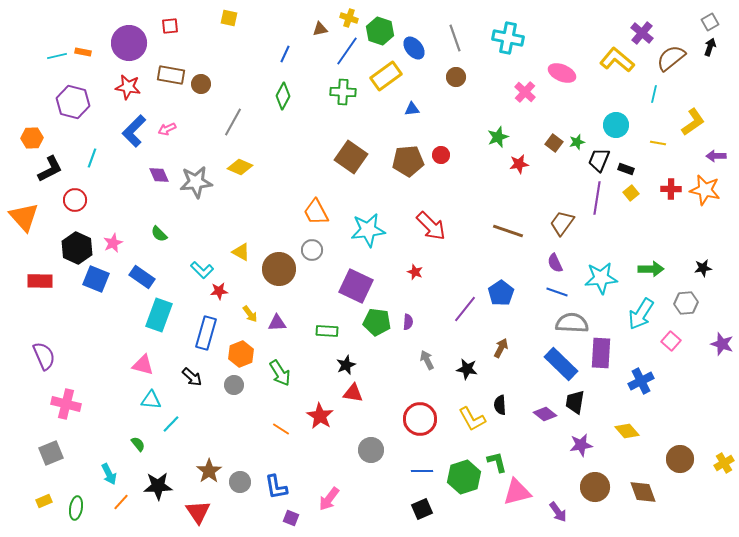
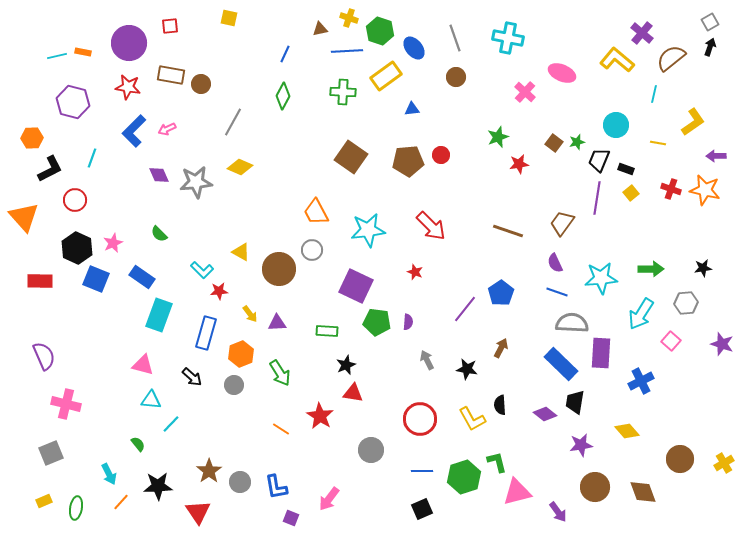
blue line at (347, 51): rotated 52 degrees clockwise
red cross at (671, 189): rotated 18 degrees clockwise
